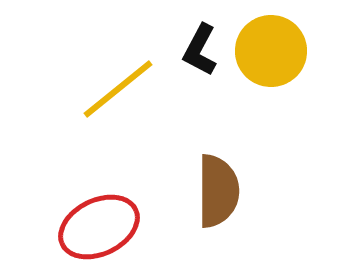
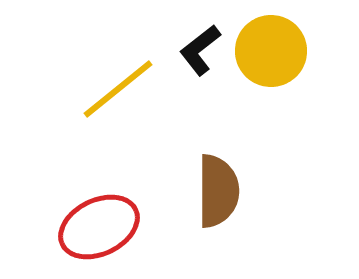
black L-shape: rotated 24 degrees clockwise
